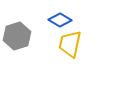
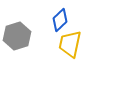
blue diamond: rotated 75 degrees counterclockwise
